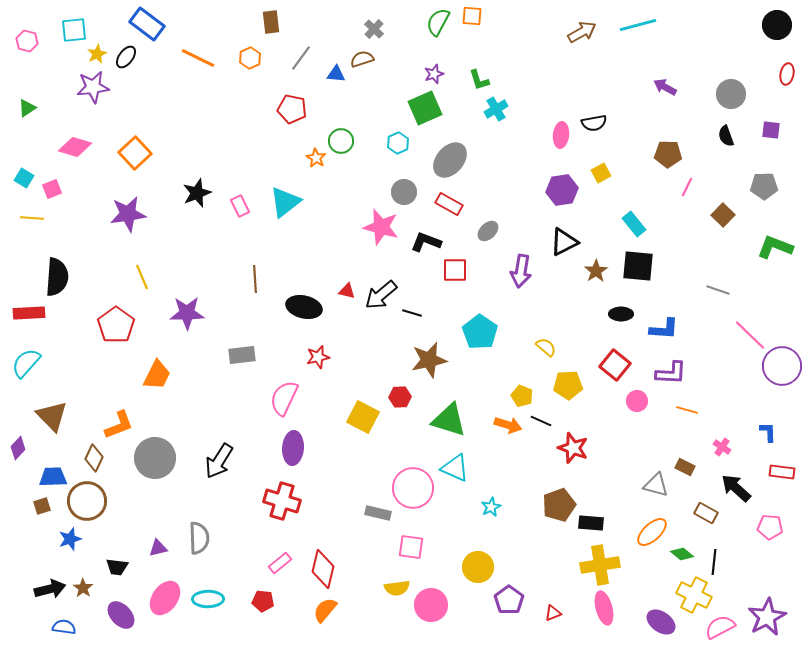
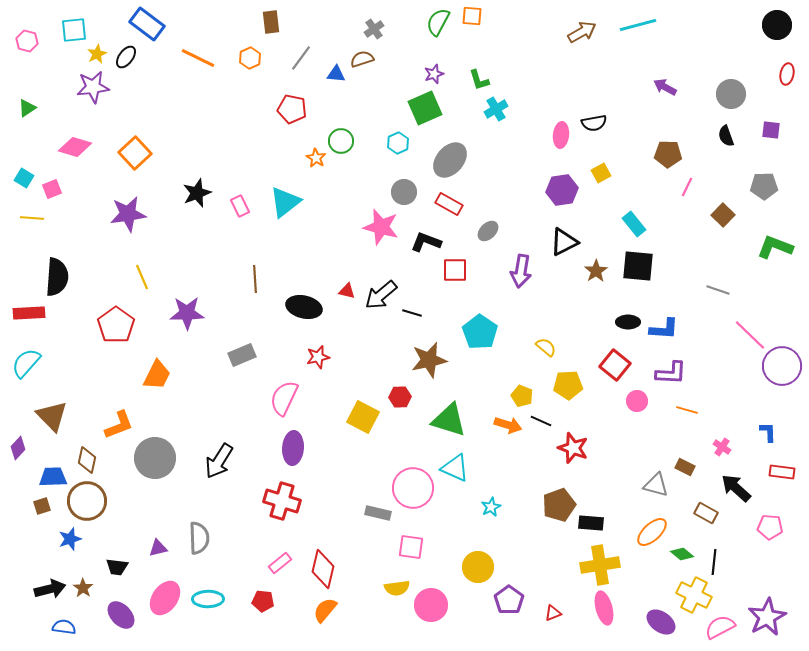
gray cross at (374, 29): rotated 12 degrees clockwise
black ellipse at (621, 314): moved 7 px right, 8 px down
gray rectangle at (242, 355): rotated 16 degrees counterclockwise
brown diamond at (94, 458): moved 7 px left, 2 px down; rotated 12 degrees counterclockwise
